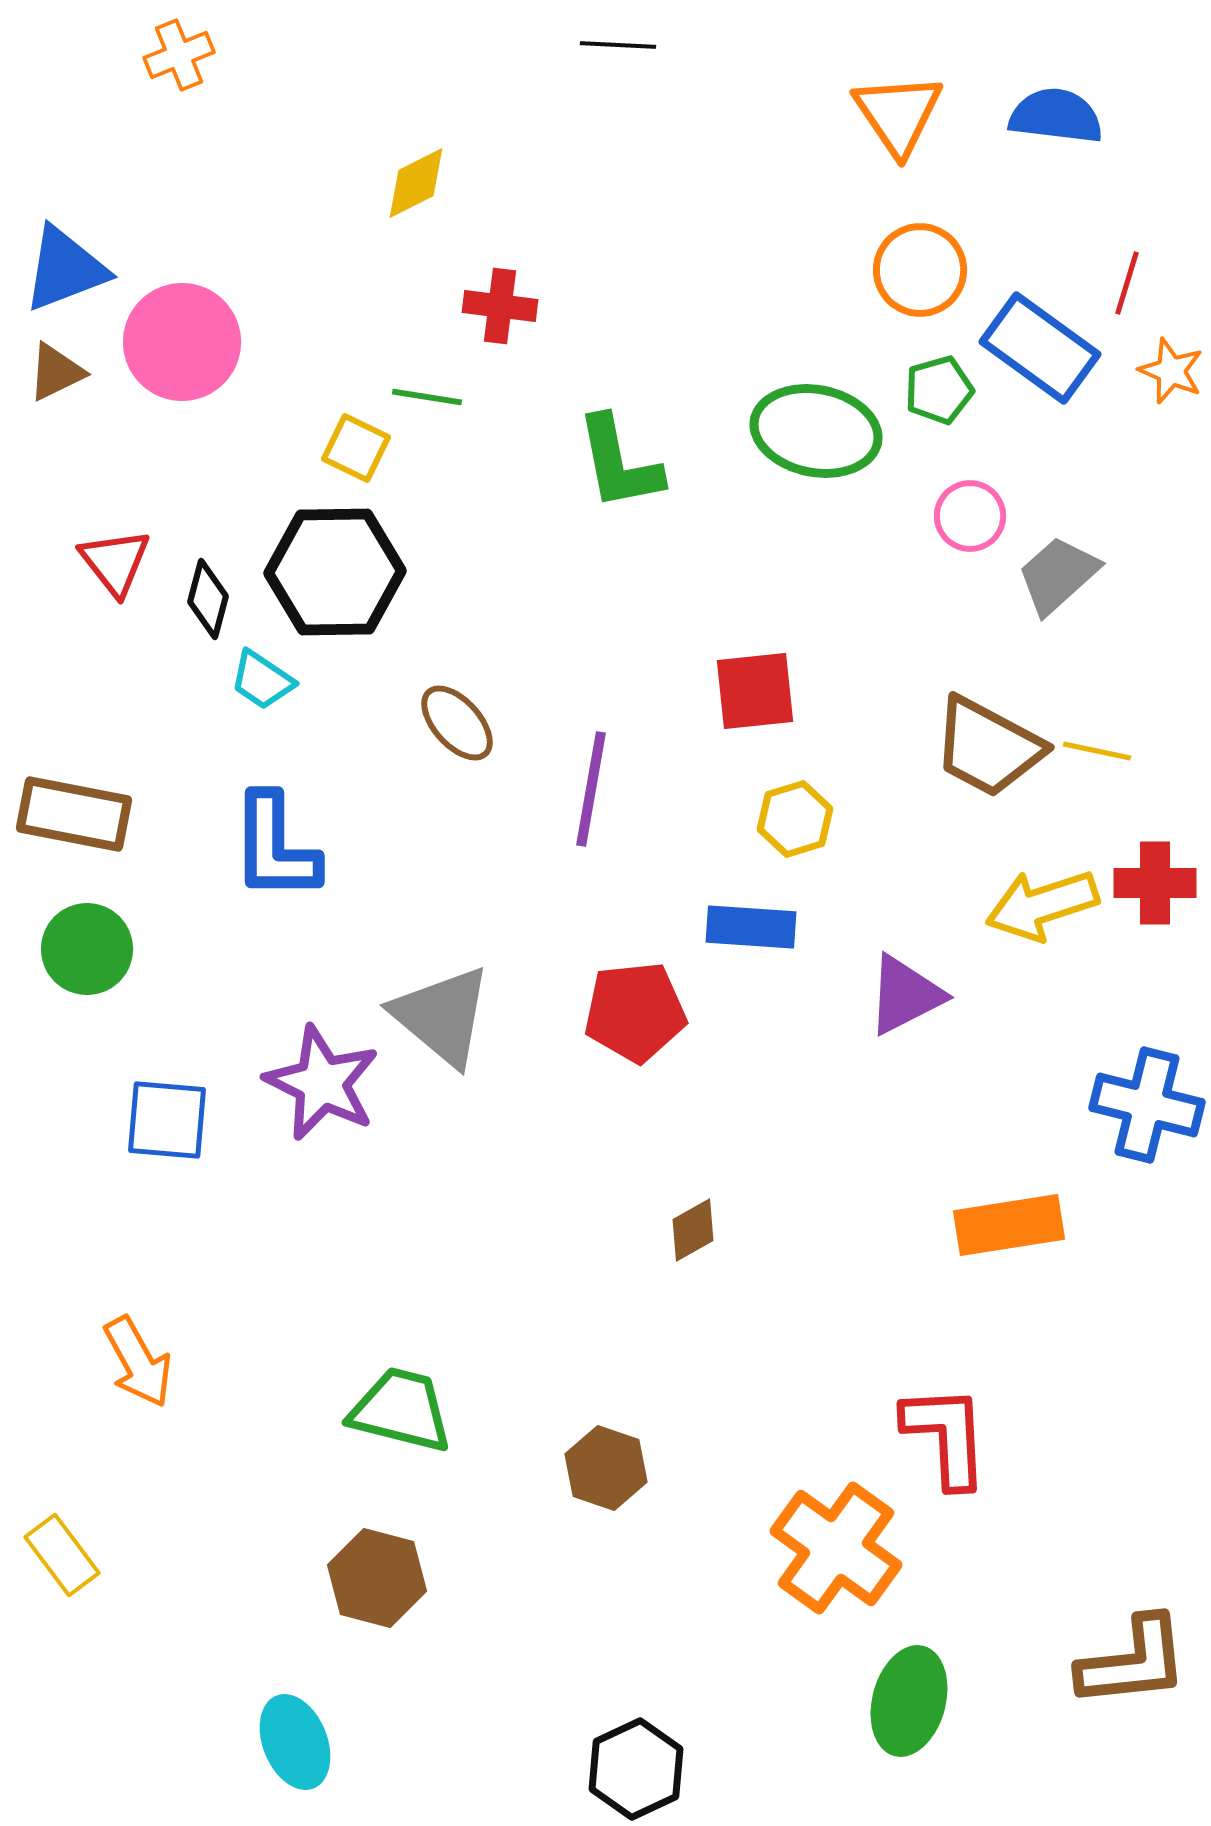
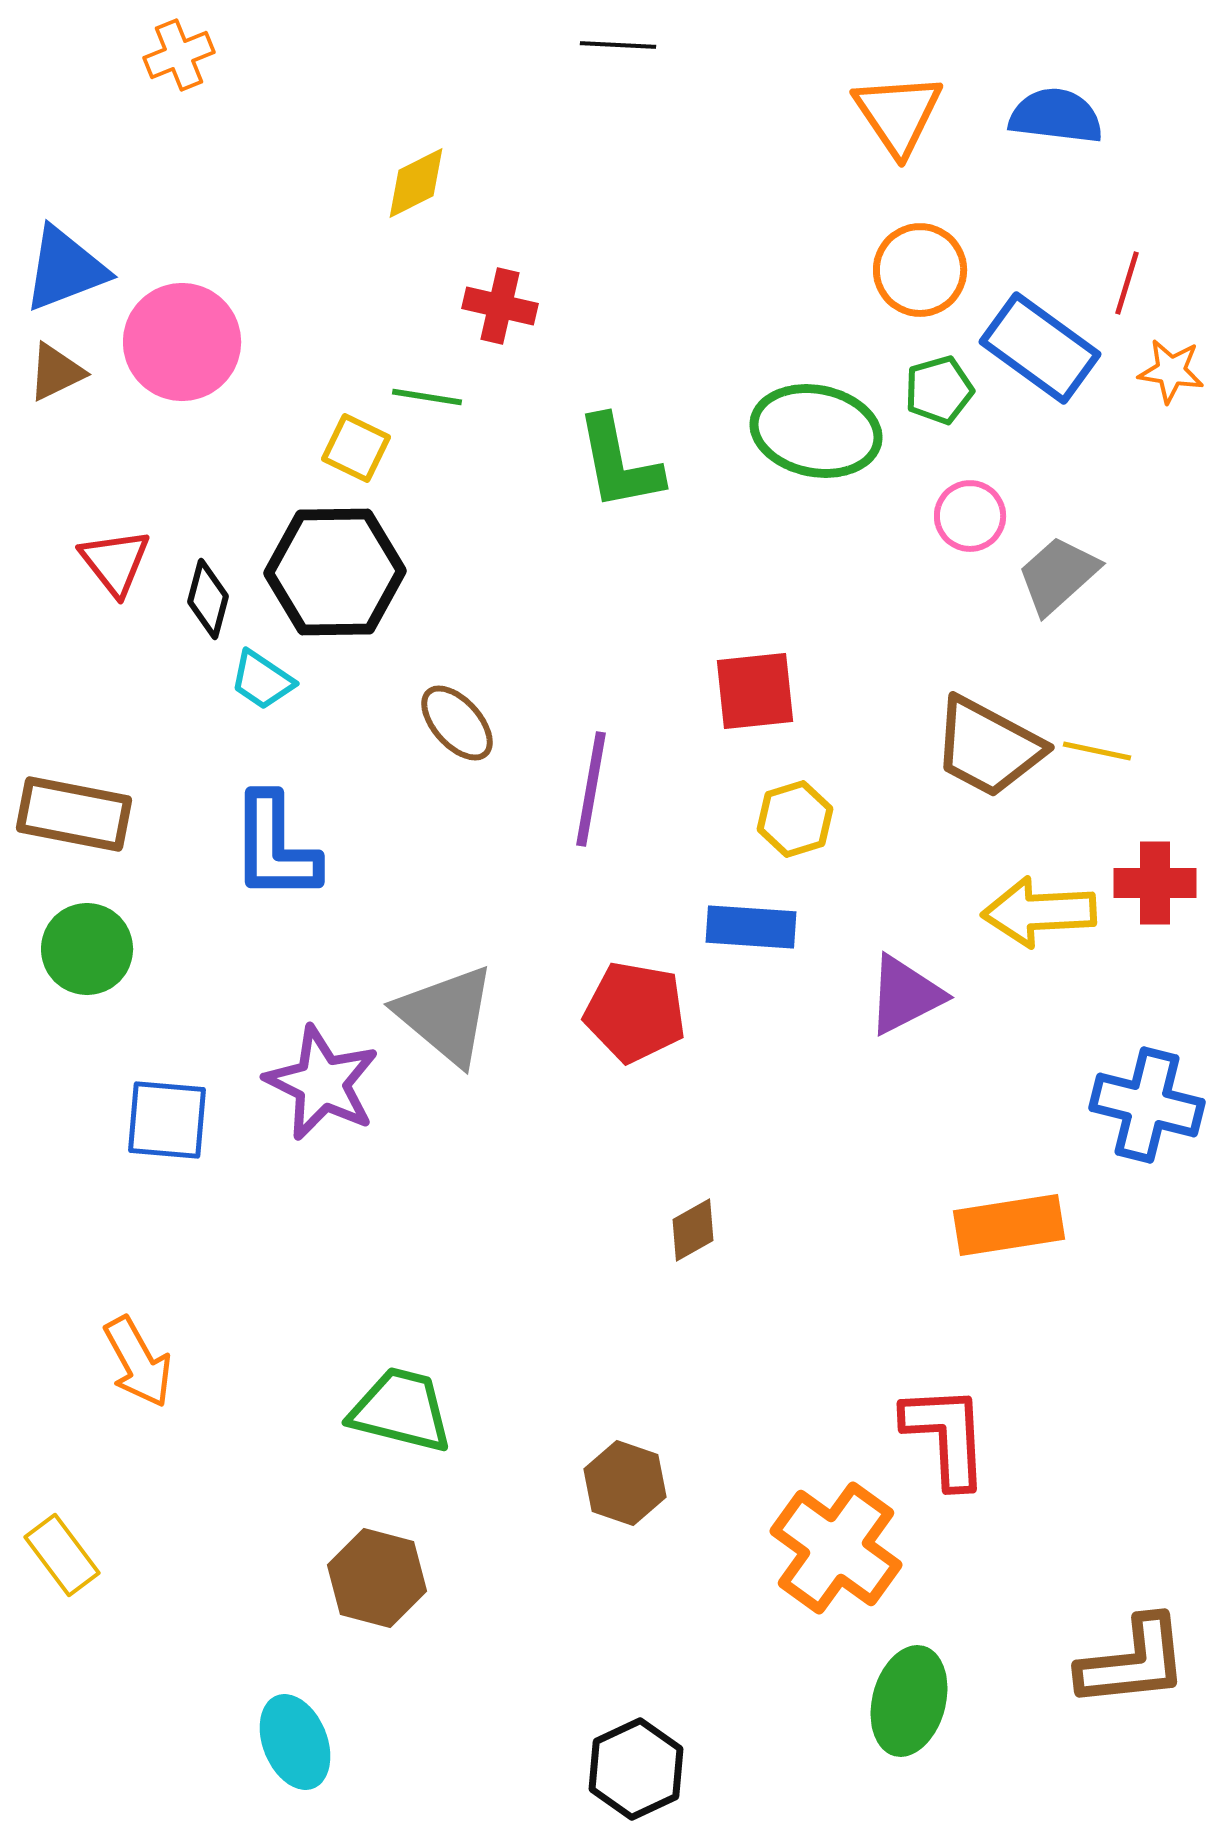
red cross at (500, 306): rotated 6 degrees clockwise
orange star at (1171, 371): rotated 14 degrees counterclockwise
yellow arrow at (1042, 905): moved 3 px left, 7 px down; rotated 15 degrees clockwise
red pentagon at (635, 1012): rotated 16 degrees clockwise
gray triangle at (442, 1016): moved 4 px right, 1 px up
brown hexagon at (606, 1468): moved 19 px right, 15 px down
